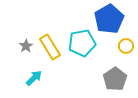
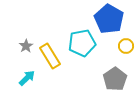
blue pentagon: rotated 12 degrees counterclockwise
yellow rectangle: moved 9 px down
cyan arrow: moved 7 px left
